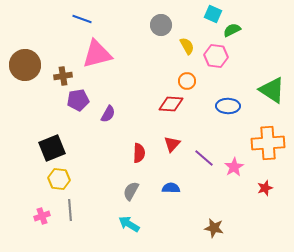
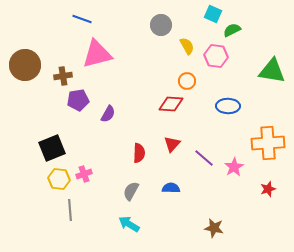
green triangle: moved 19 px up; rotated 24 degrees counterclockwise
red star: moved 3 px right, 1 px down
pink cross: moved 42 px right, 42 px up
